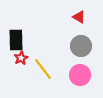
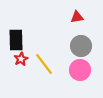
red triangle: moved 2 px left; rotated 40 degrees counterclockwise
red star: moved 1 px down
yellow line: moved 1 px right, 5 px up
pink circle: moved 5 px up
